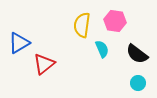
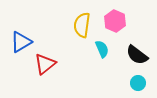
pink hexagon: rotated 15 degrees clockwise
blue triangle: moved 2 px right, 1 px up
black semicircle: moved 1 px down
red triangle: moved 1 px right
